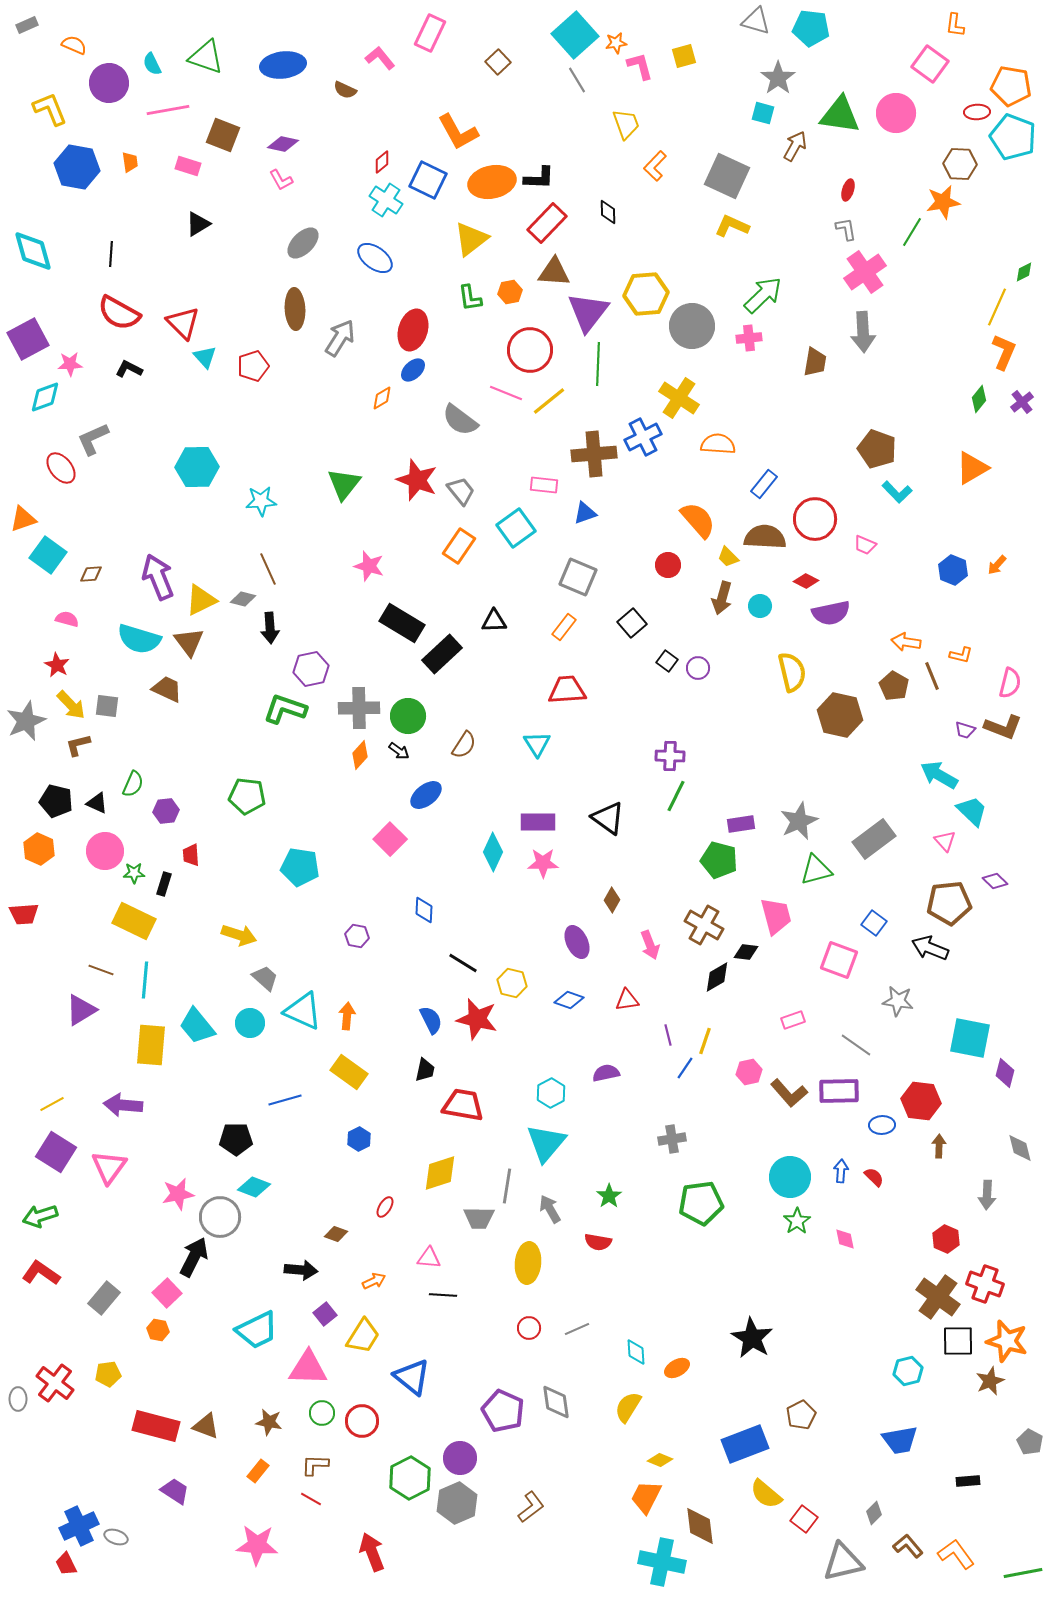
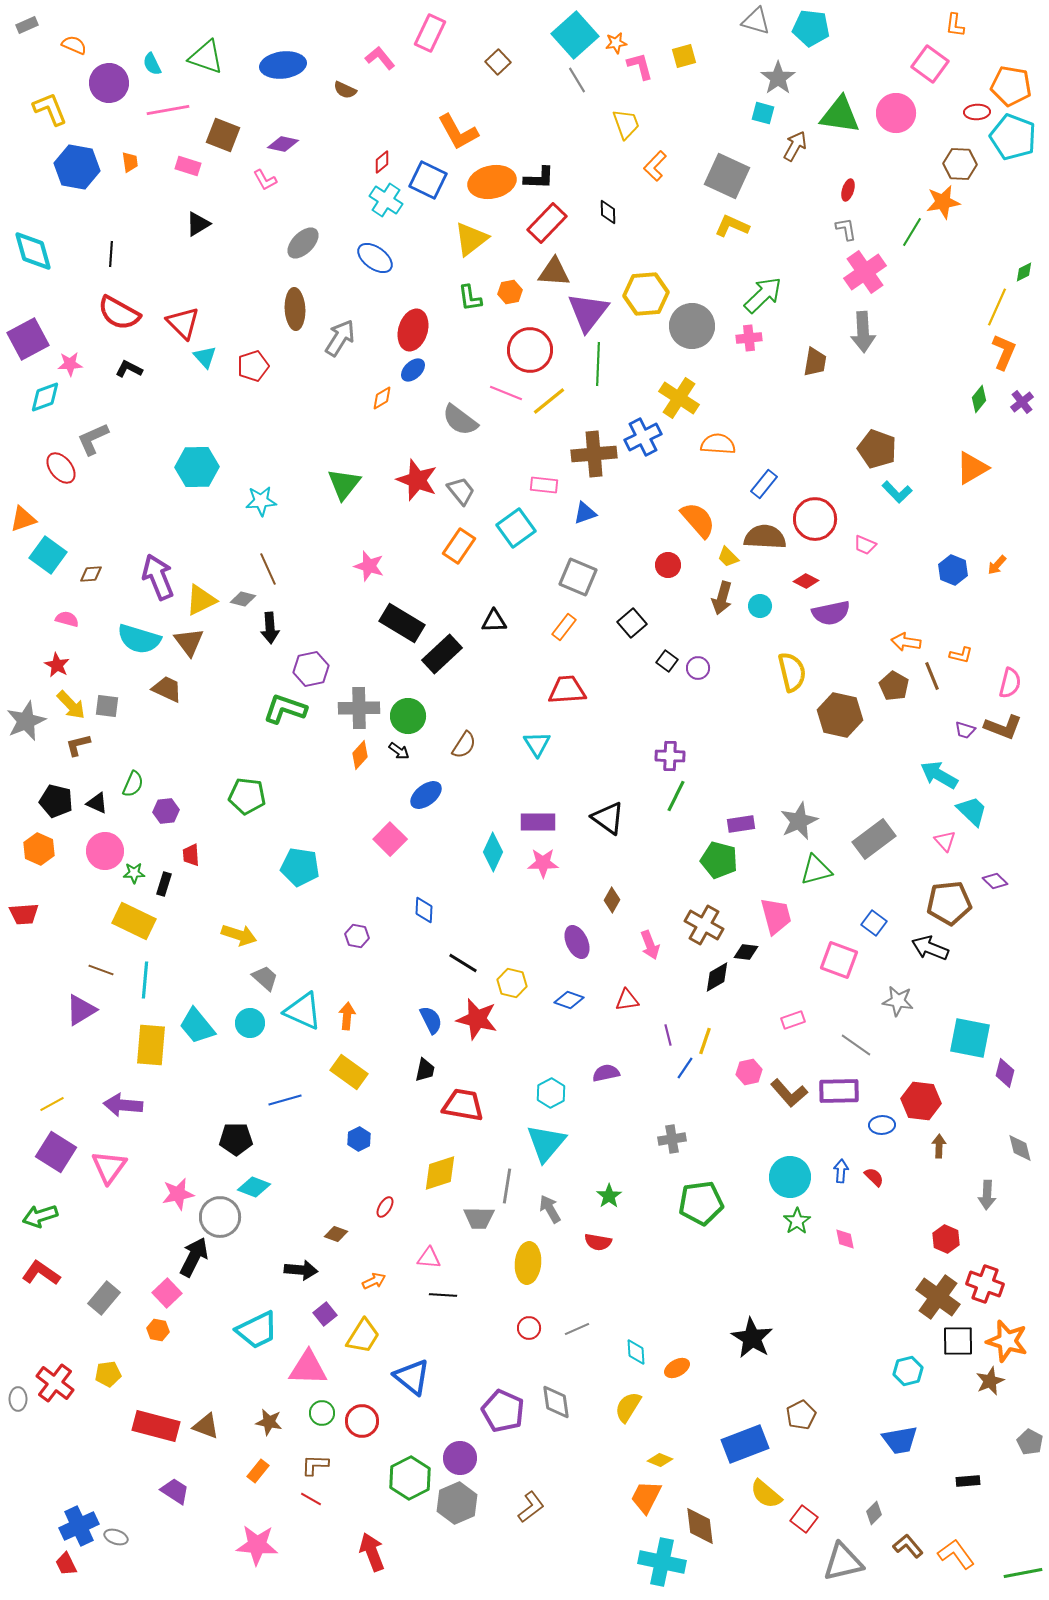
pink L-shape at (281, 180): moved 16 px left
